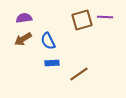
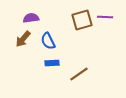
purple semicircle: moved 7 px right
brown arrow: rotated 18 degrees counterclockwise
